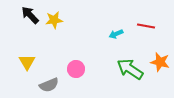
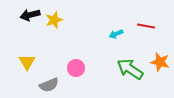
black arrow: rotated 60 degrees counterclockwise
yellow star: rotated 12 degrees counterclockwise
pink circle: moved 1 px up
